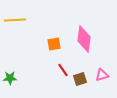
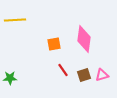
brown square: moved 4 px right, 4 px up
